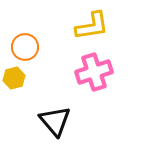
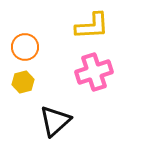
yellow L-shape: rotated 6 degrees clockwise
yellow hexagon: moved 9 px right, 4 px down
black triangle: rotated 28 degrees clockwise
